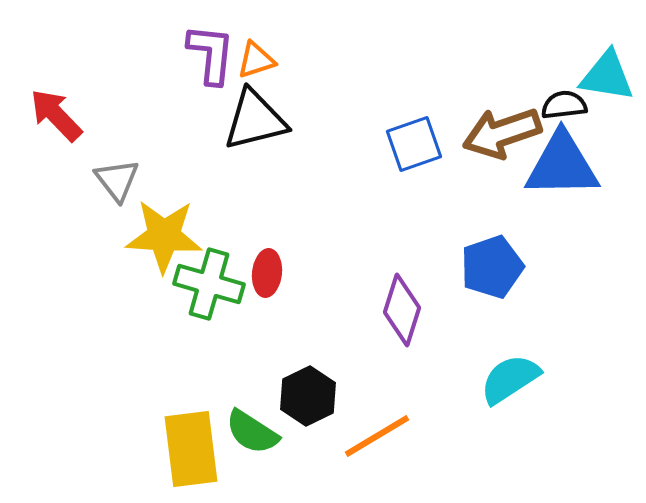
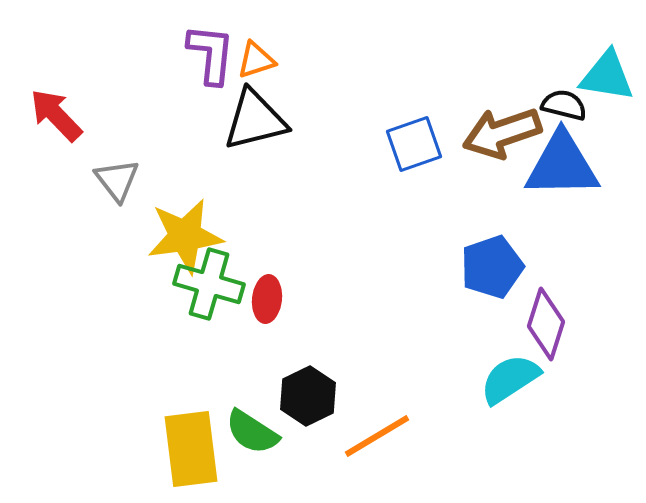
black semicircle: rotated 21 degrees clockwise
yellow star: moved 21 px right; rotated 12 degrees counterclockwise
red ellipse: moved 26 px down
purple diamond: moved 144 px right, 14 px down
